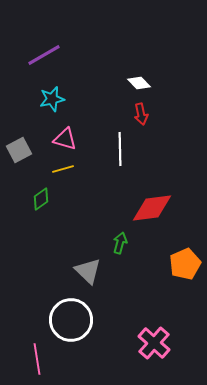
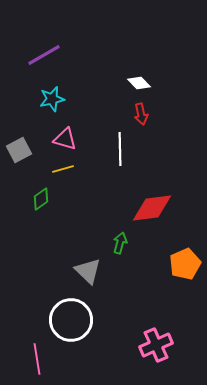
pink cross: moved 2 px right, 2 px down; rotated 24 degrees clockwise
